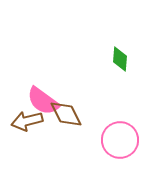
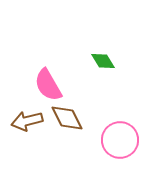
green diamond: moved 17 px left, 2 px down; rotated 35 degrees counterclockwise
pink semicircle: moved 5 px right, 16 px up; rotated 24 degrees clockwise
brown diamond: moved 1 px right, 4 px down
